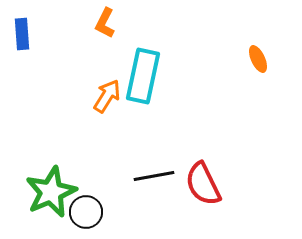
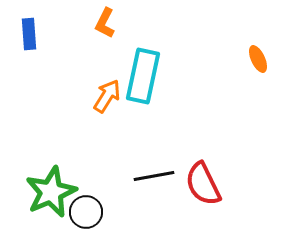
blue rectangle: moved 7 px right
